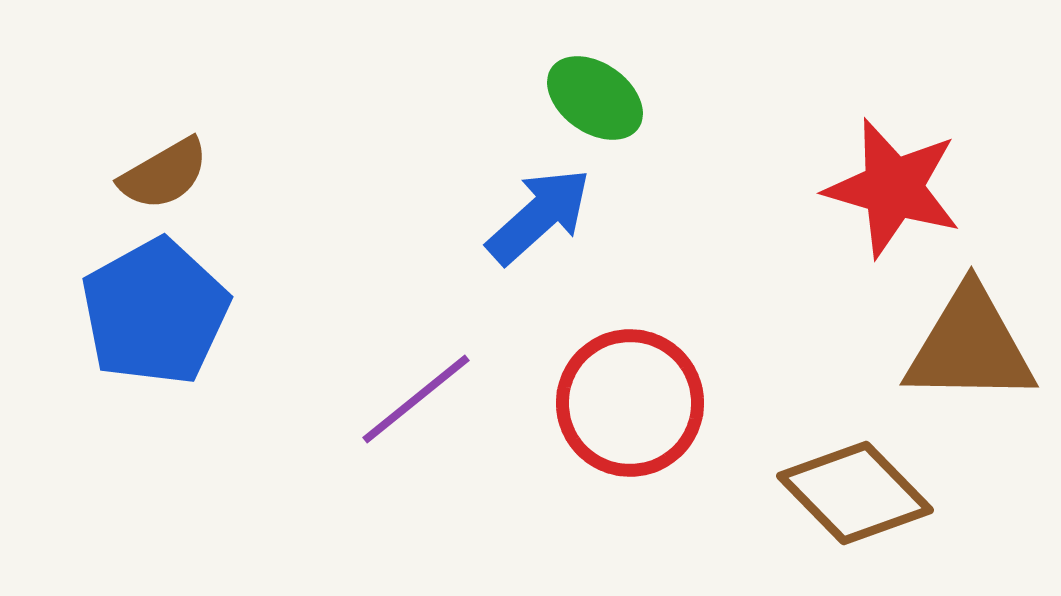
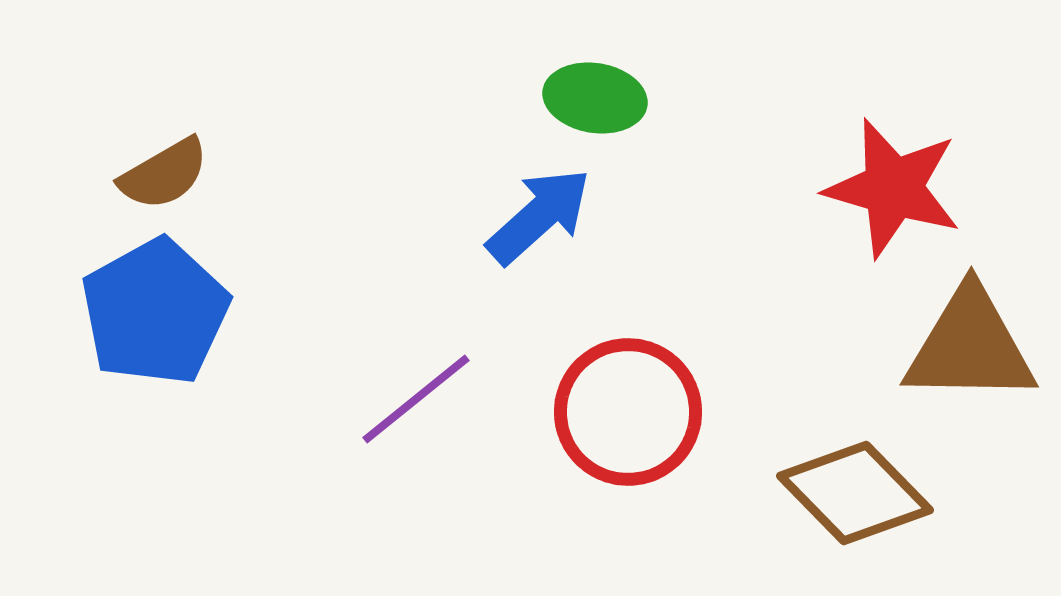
green ellipse: rotated 26 degrees counterclockwise
red circle: moved 2 px left, 9 px down
